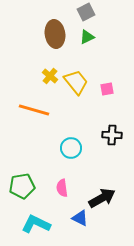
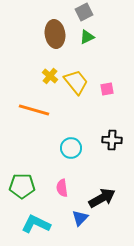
gray square: moved 2 px left
black cross: moved 5 px down
green pentagon: rotated 10 degrees clockwise
blue triangle: rotated 48 degrees clockwise
